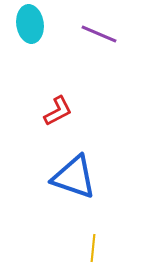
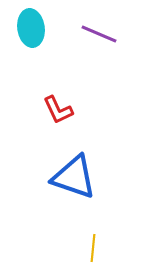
cyan ellipse: moved 1 px right, 4 px down
red L-shape: moved 1 px up; rotated 92 degrees clockwise
